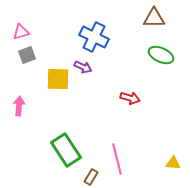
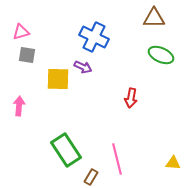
gray square: rotated 30 degrees clockwise
red arrow: moved 1 px right; rotated 84 degrees clockwise
